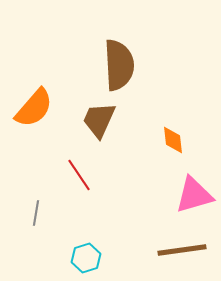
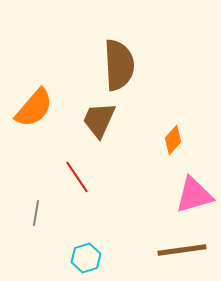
orange diamond: rotated 48 degrees clockwise
red line: moved 2 px left, 2 px down
